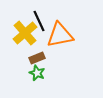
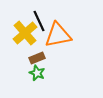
orange triangle: moved 2 px left
